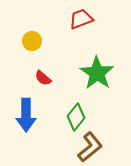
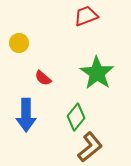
red trapezoid: moved 5 px right, 3 px up
yellow circle: moved 13 px left, 2 px down
